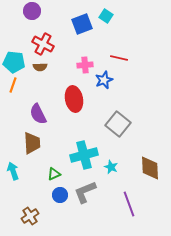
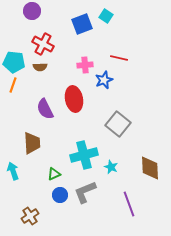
purple semicircle: moved 7 px right, 5 px up
